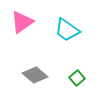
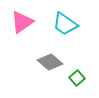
cyan trapezoid: moved 2 px left, 6 px up
gray diamond: moved 15 px right, 13 px up
